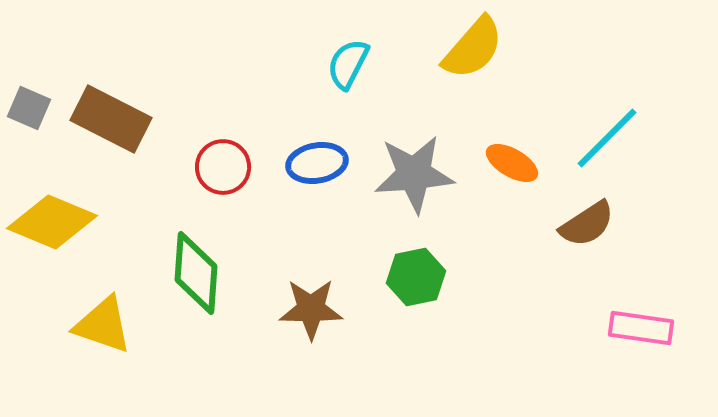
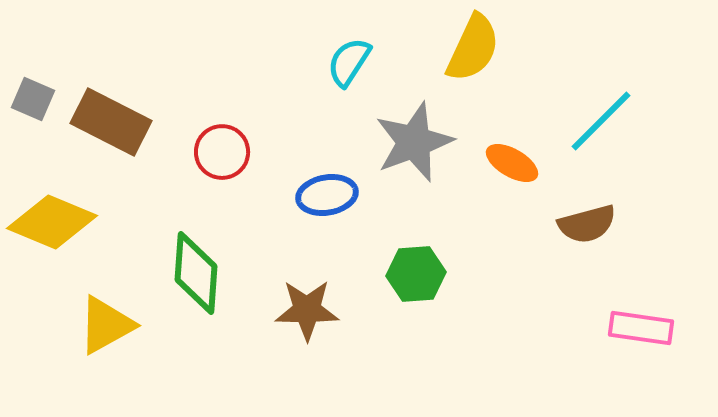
yellow semicircle: rotated 16 degrees counterclockwise
cyan semicircle: moved 1 px right, 2 px up; rotated 6 degrees clockwise
gray square: moved 4 px right, 9 px up
brown rectangle: moved 3 px down
cyan line: moved 6 px left, 17 px up
blue ellipse: moved 10 px right, 32 px down
red circle: moved 1 px left, 15 px up
gray star: moved 32 px up; rotated 16 degrees counterclockwise
brown semicircle: rotated 18 degrees clockwise
green hexagon: moved 3 px up; rotated 8 degrees clockwise
brown star: moved 4 px left, 1 px down
yellow triangle: moved 3 px right; rotated 48 degrees counterclockwise
